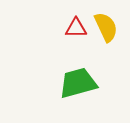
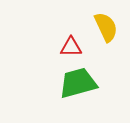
red triangle: moved 5 px left, 19 px down
